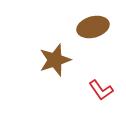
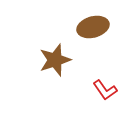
red L-shape: moved 4 px right
